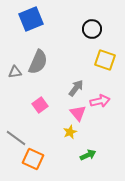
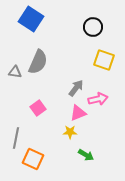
blue square: rotated 35 degrees counterclockwise
black circle: moved 1 px right, 2 px up
yellow square: moved 1 px left
gray triangle: rotated 16 degrees clockwise
pink arrow: moved 2 px left, 2 px up
pink square: moved 2 px left, 3 px down
pink triangle: rotated 48 degrees clockwise
yellow star: rotated 24 degrees clockwise
gray line: rotated 65 degrees clockwise
green arrow: moved 2 px left; rotated 56 degrees clockwise
